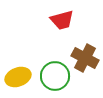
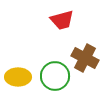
yellow ellipse: rotated 20 degrees clockwise
